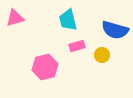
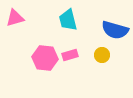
pink rectangle: moved 7 px left, 9 px down
pink hexagon: moved 9 px up; rotated 20 degrees clockwise
